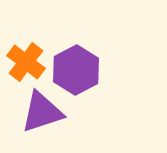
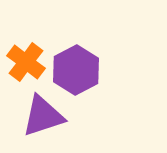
purple triangle: moved 1 px right, 4 px down
